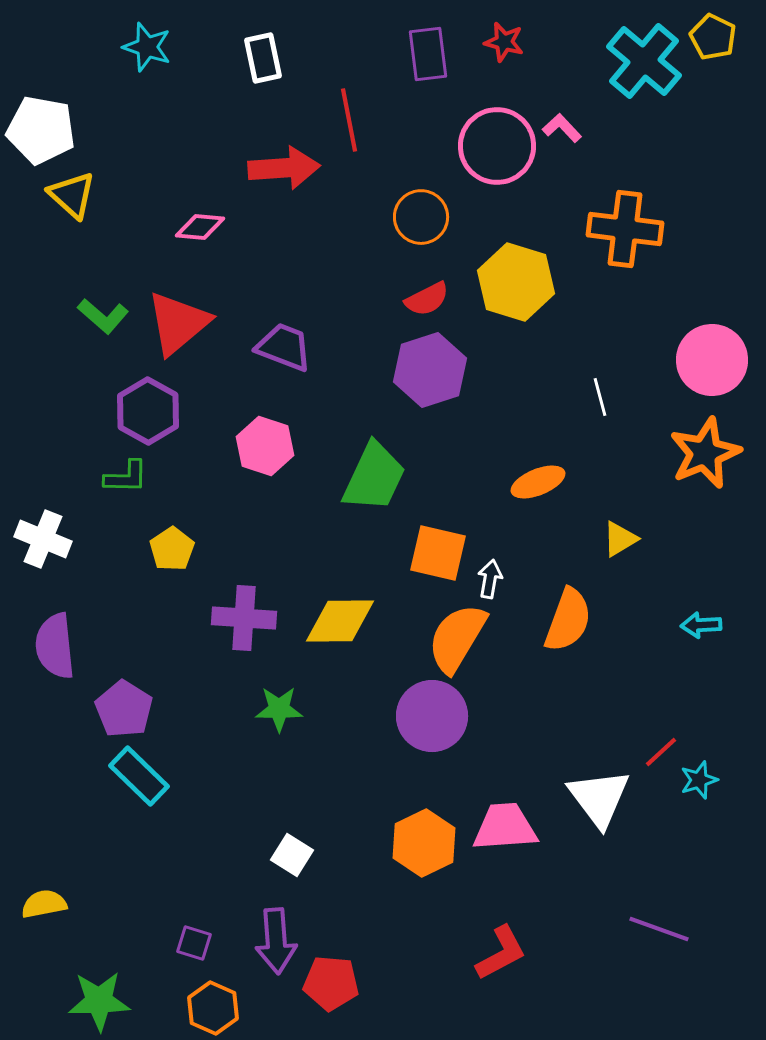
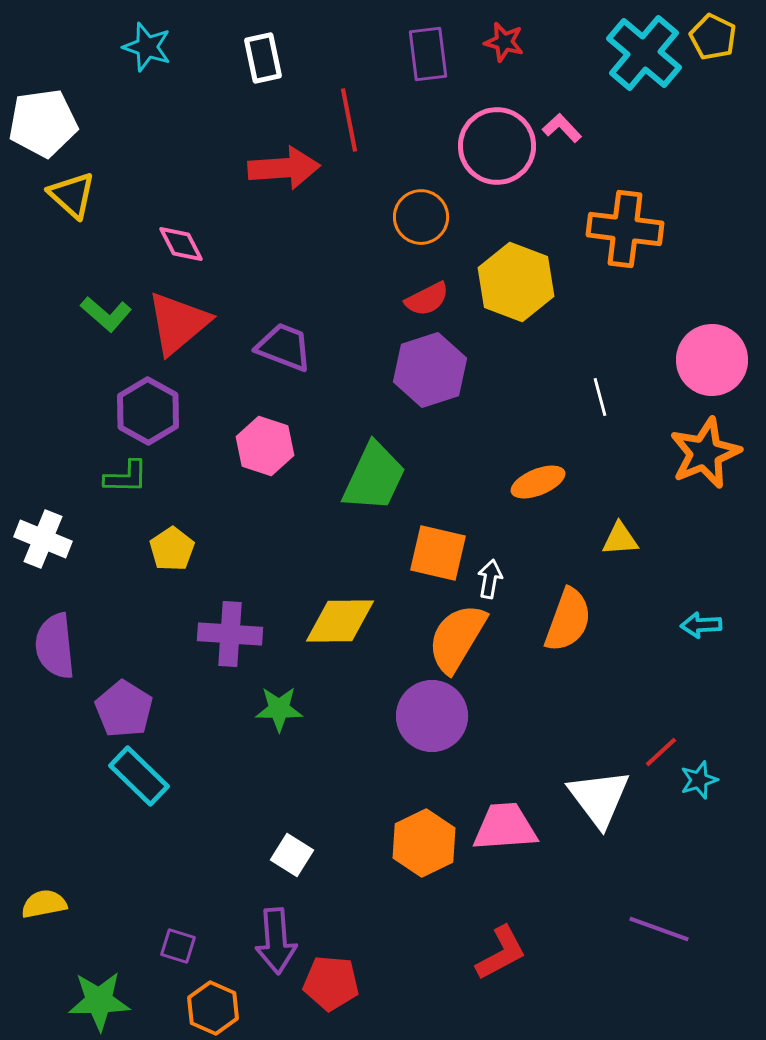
cyan cross at (644, 61): moved 8 px up
white pentagon at (41, 130): moved 2 px right, 7 px up; rotated 18 degrees counterclockwise
pink diamond at (200, 227): moved 19 px left, 17 px down; rotated 57 degrees clockwise
yellow hexagon at (516, 282): rotated 4 degrees clockwise
green L-shape at (103, 316): moved 3 px right, 2 px up
yellow triangle at (620, 539): rotated 27 degrees clockwise
purple cross at (244, 618): moved 14 px left, 16 px down
purple square at (194, 943): moved 16 px left, 3 px down
